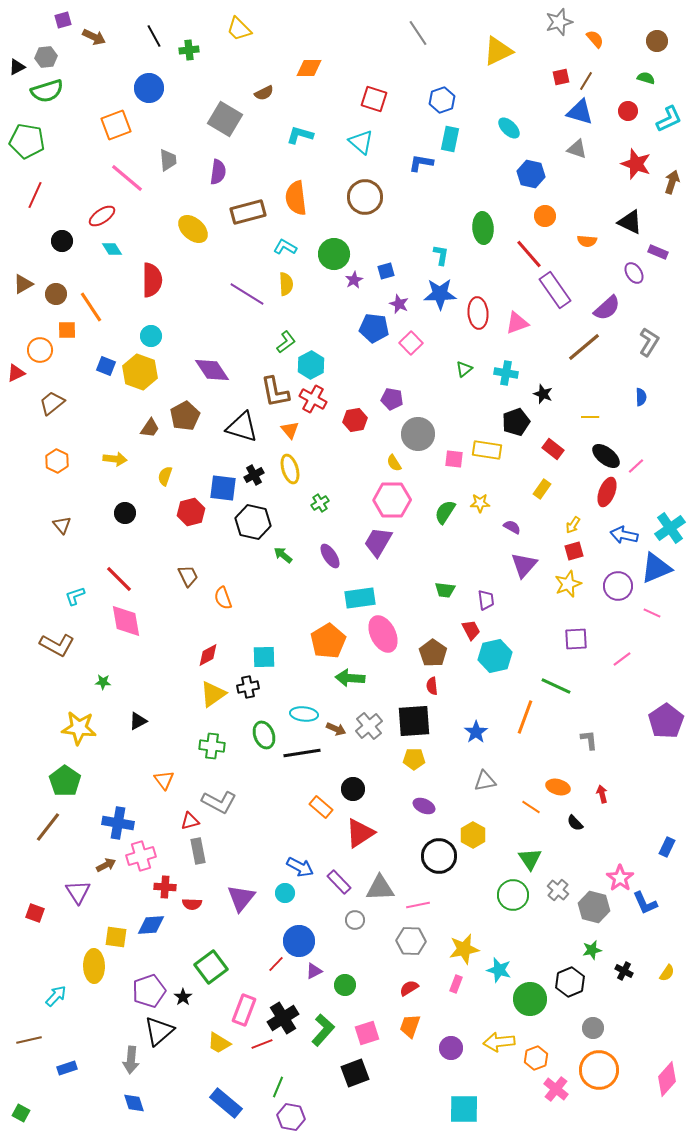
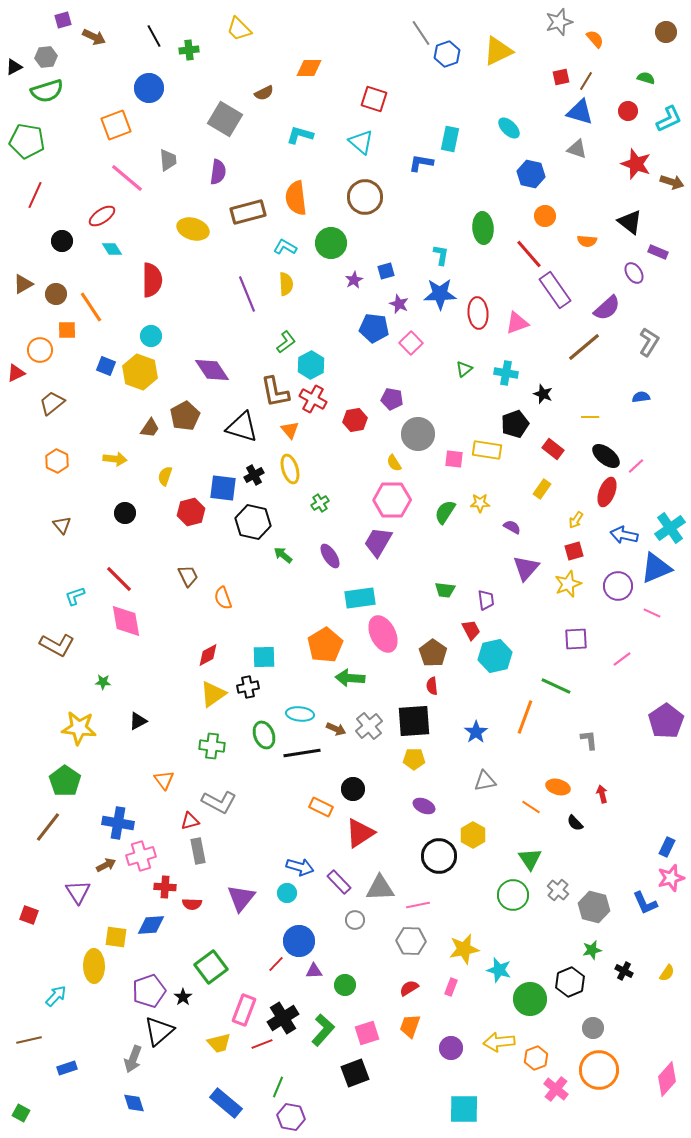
gray line at (418, 33): moved 3 px right
brown circle at (657, 41): moved 9 px right, 9 px up
black triangle at (17, 67): moved 3 px left
blue hexagon at (442, 100): moved 5 px right, 46 px up
brown arrow at (672, 182): rotated 90 degrees clockwise
black triangle at (630, 222): rotated 12 degrees clockwise
yellow ellipse at (193, 229): rotated 24 degrees counterclockwise
green circle at (334, 254): moved 3 px left, 11 px up
purple line at (247, 294): rotated 36 degrees clockwise
blue semicircle at (641, 397): rotated 96 degrees counterclockwise
black pentagon at (516, 422): moved 1 px left, 2 px down
yellow arrow at (573, 525): moved 3 px right, 5 px up
purple triangle at (524, 565): moved 2 px right, 3 px down
orange pentagon at (328, 641): moved 3 px left, 4 px down
cyan ellipse at (304, 714): moved 4 px left
orange rectangle at (321, 807): rotated 15 degrees counterclockwise
blue arrow at (300, 867): rotated 12 degrees counterclockwise
pink star at (620, 878): moved 51 px right; rotated 20 degrees clockwise
cyan circle at (285, 893): moved 2 px right
red square at (35, 913): moved 6 px left, 2 px down
purple triangle at (314, 971): rotated 24 degrees clockwise
pink rectangle at (456, 984): moved 5 px left, 3 px down
yellow trapezoid at (219, 1043): rotated 45 degrees counterclockwise
gray arrow at (131, 1060): moved 2 px right, 1 px up; rotated 16 degrees clockwise
